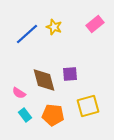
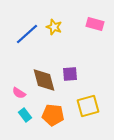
pink rectangle: rotated 54 degrees clockwise
